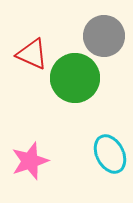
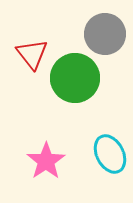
gray circle: moved 1 px right, 2 px up
red triangle: rotated 28 degrees clockwise
pink star: moved 16 px right; rotated 15 degrees counterclockwise
